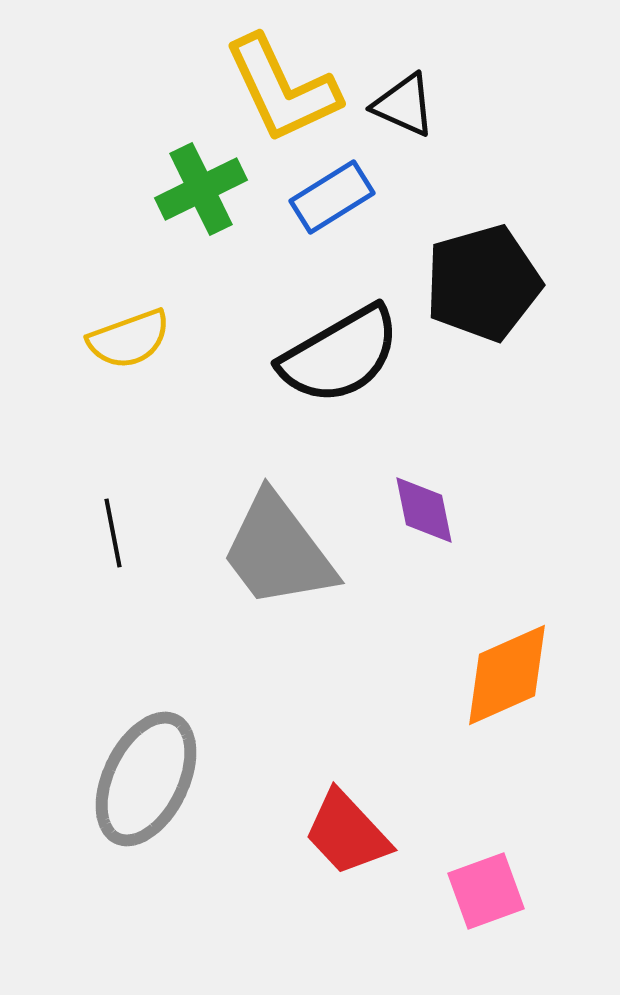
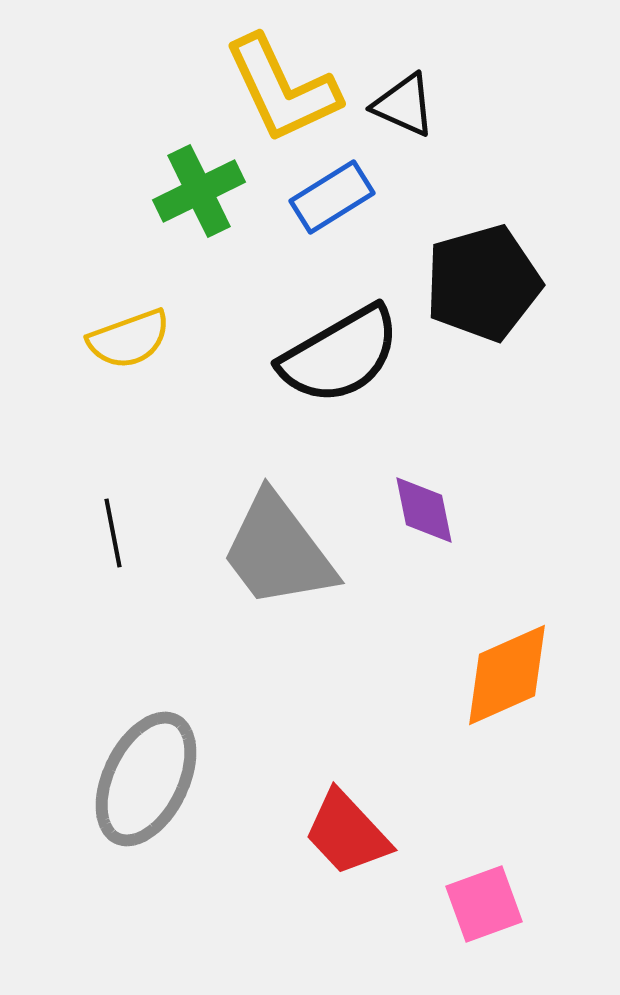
green cross: moved 2 px left, 2 px down
pink square: moved 2 px left, 13 px down
